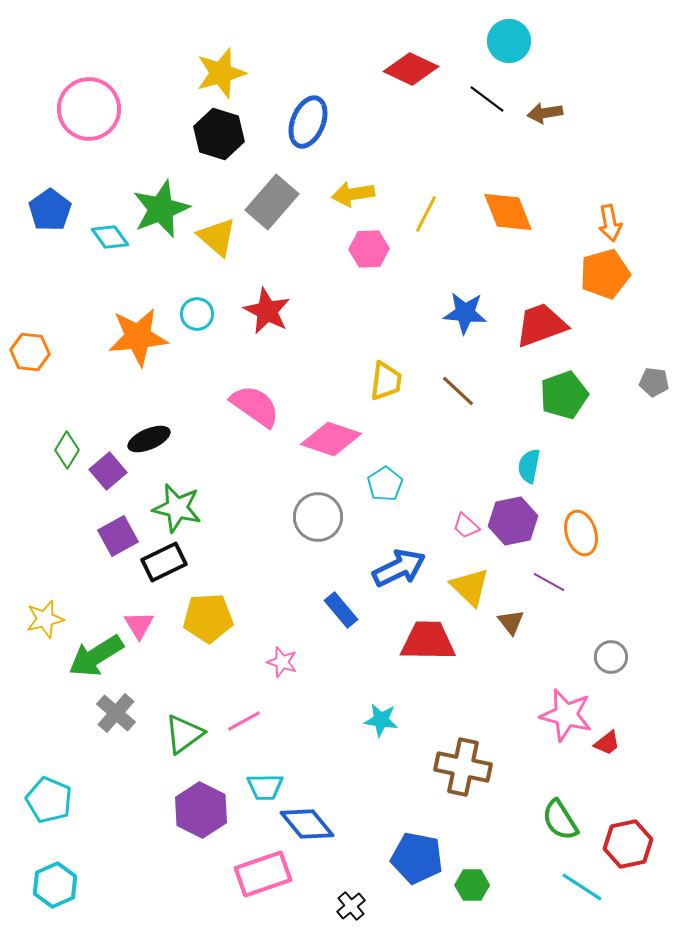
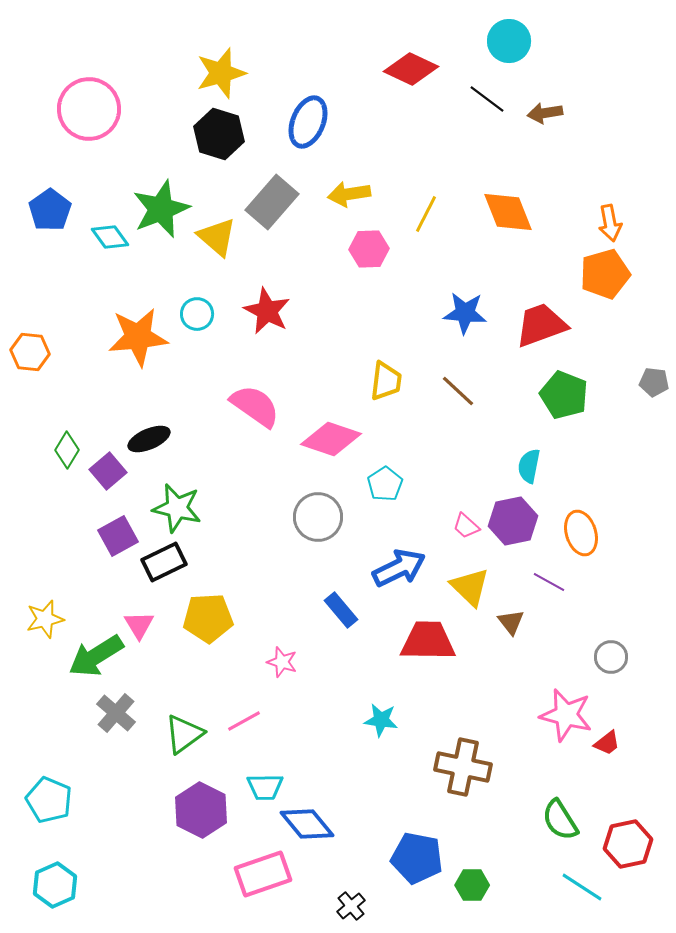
yellow arrow at (353, 194): moved 4 px left
green pentagon at (564, 395): rotated 30 degrees counterclockwise
